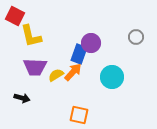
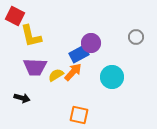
blue rectangle: rotated 42 degrees clockwise
